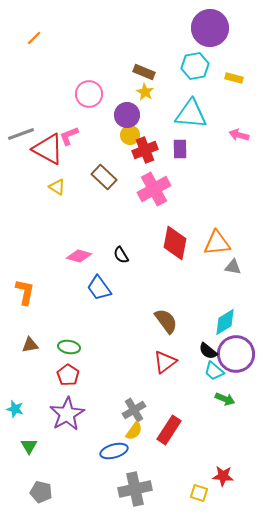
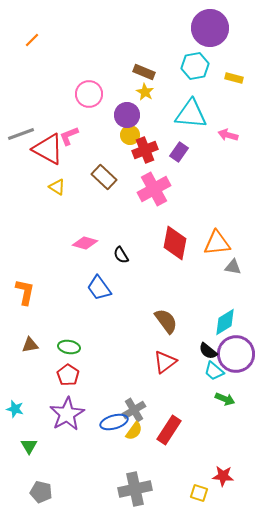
orange line at (34, 38): moved 2 px left, 2 px down
pink arrow at (239, 135): moved 11 px left
purple rectangle at (180, 149): moved 1 px left, 3 px down; rotated 36 degrees clockwise
pink diamond at (79, 256): moved 6 px right, 13 px up
blue ellipse at (114, 451): moved 29 px up
